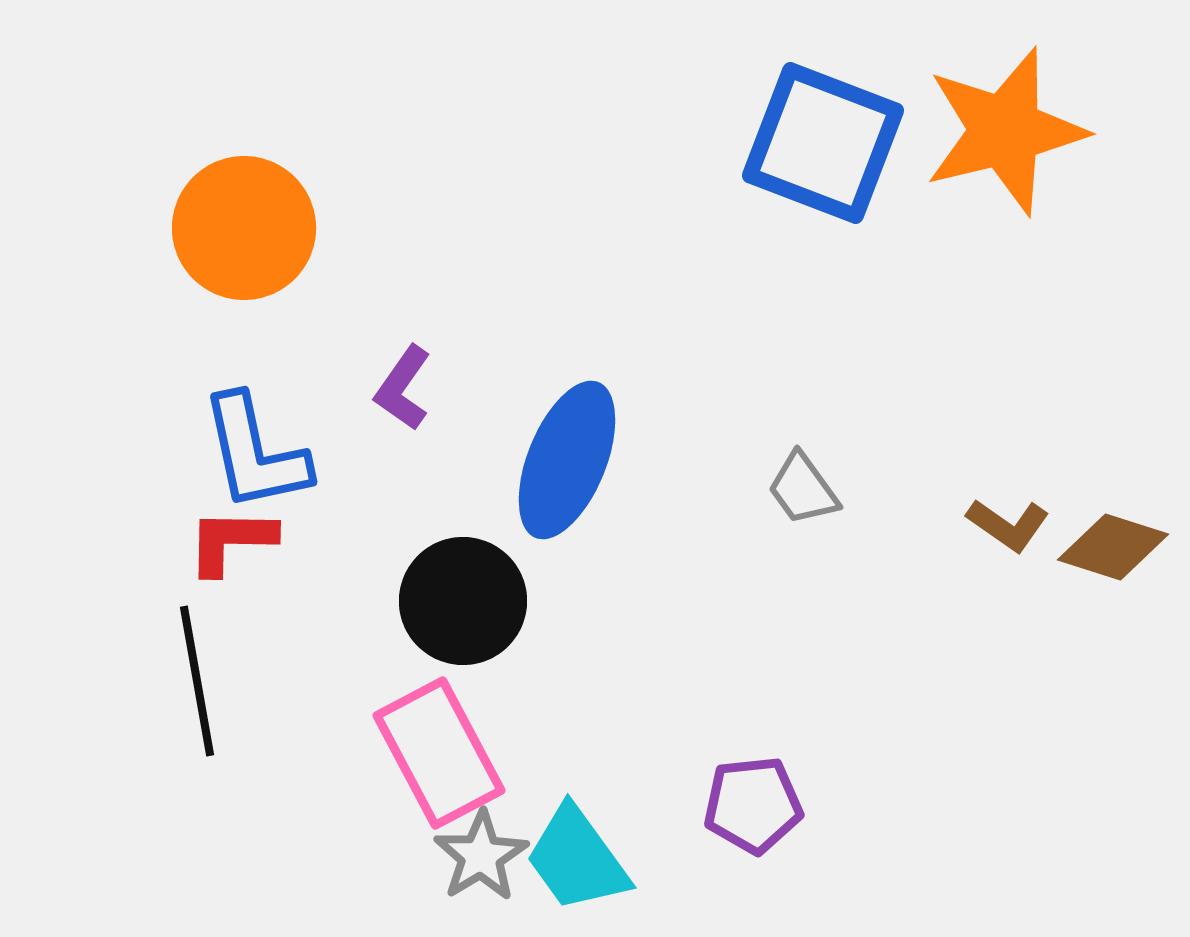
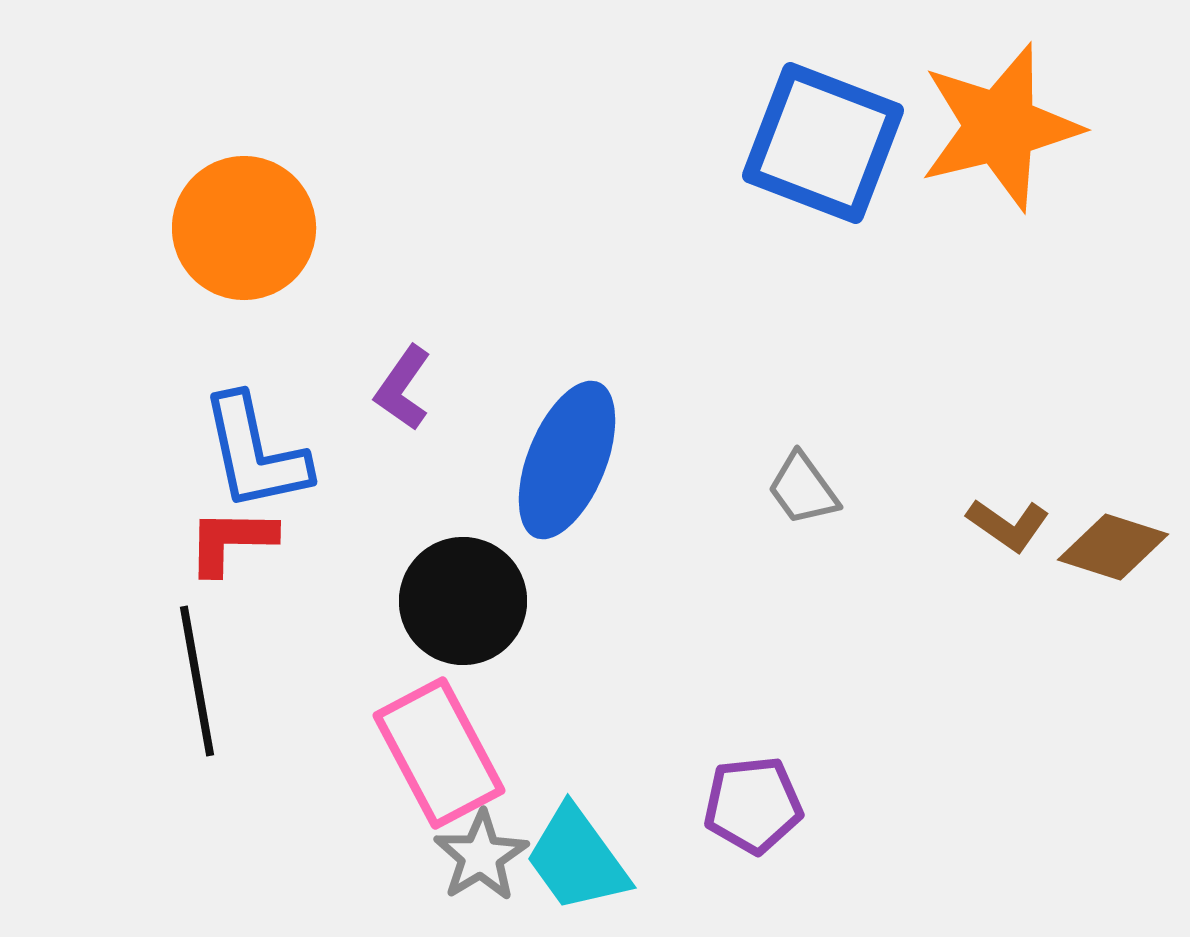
orange star: moved 5 px left, 4 px up
